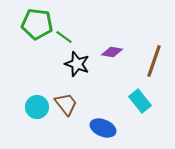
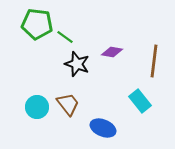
green line: moved 1 px right
brown line: rotated 12 degrees counterclockwise
brown trapezoid: moved 2 px right
